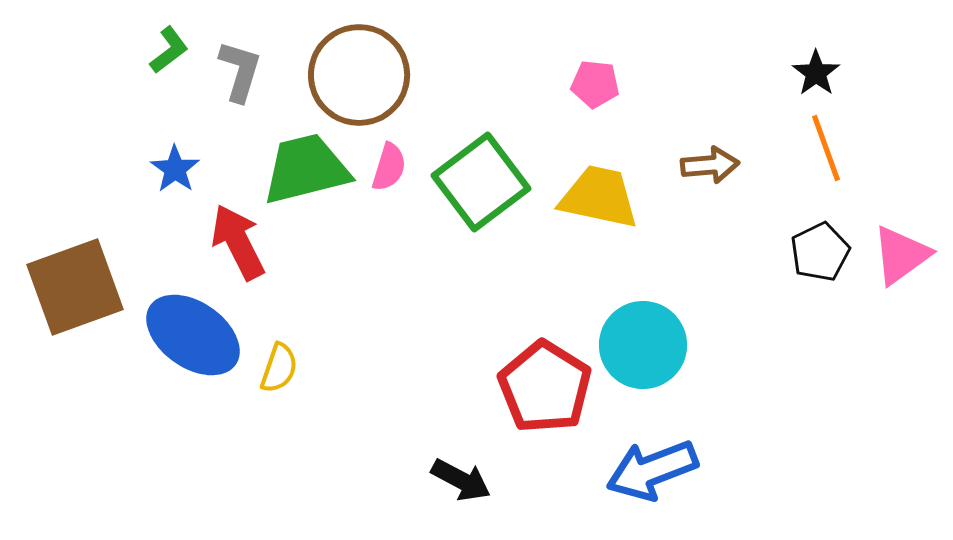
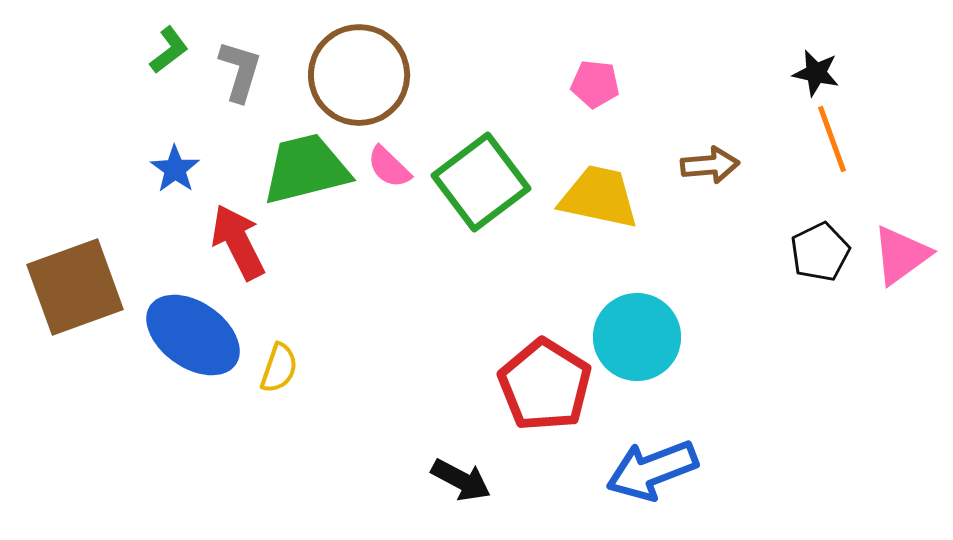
black star: rotated 24 degrees counterclockwise
orange line: moved 6 px right, 9 px up
pink semicircle: rotated 117 degrees clockwise
cyan circle: moved 6 px left, 8 px up
red pentagon: moved 2 px up
